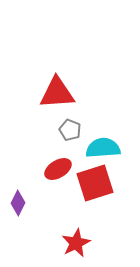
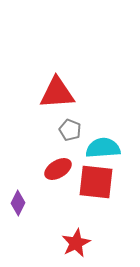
red square: moved 1 px right, 1 px up; rotated 24 degrees clockwise
